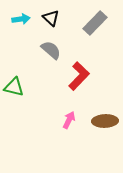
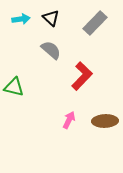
red L-shape: moved 3 px right
